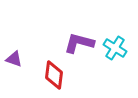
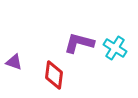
purple triangle: moved 3 px down
